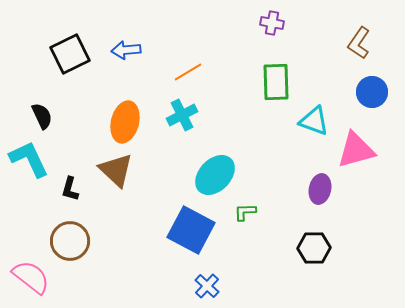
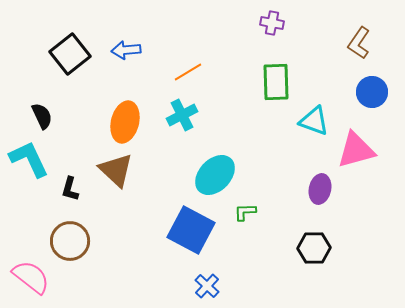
black square: rotated 12 degrees counterclockwise
